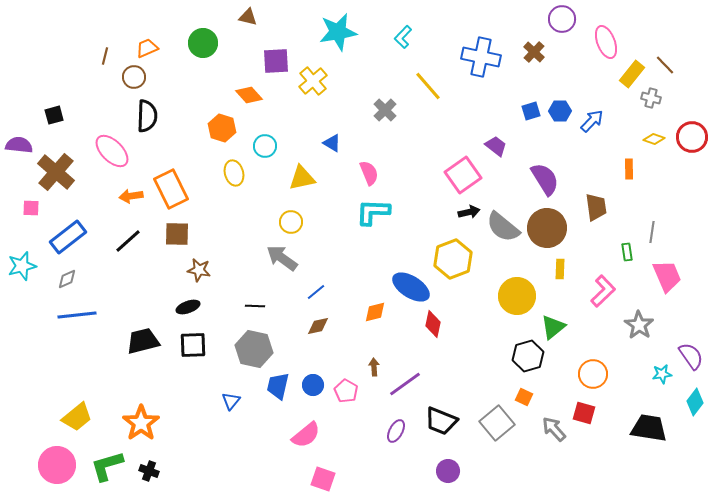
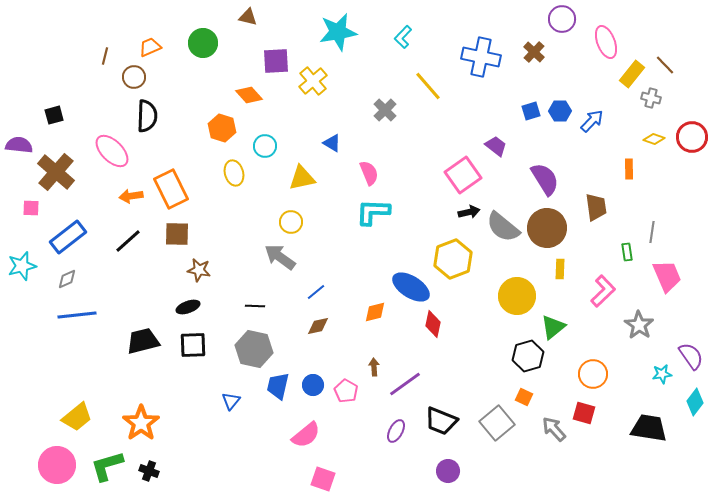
orange trapezoid at (147, 48): moved 3 px right, 1 px up
gray arrow at (282, 258): moved 2 px left, 1 px up
